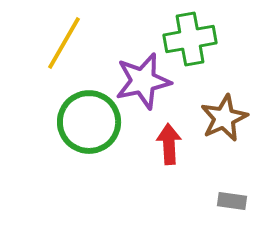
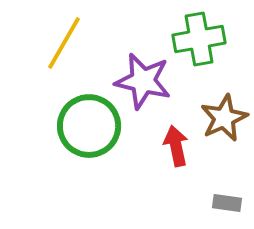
green cross: moved 9 px right
purple star: rotated 26 degrees clockwise
green circle: moved 4 px down
red arrow: moved 7 px right, 2 px down; rotated 9 degrees counterclockwise
gray rectangle: moved 5 px left, 2 px down
